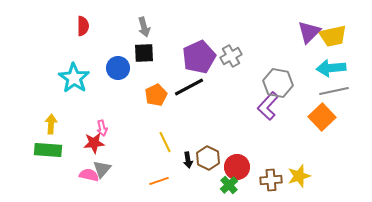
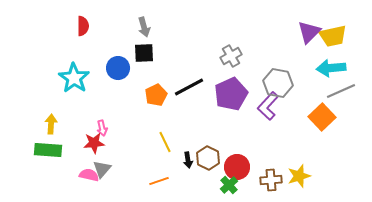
purple pentagon: moved 32 px right, 37 px down
gray line: moved 7 px right; rotated 12 degrees counterclockwise
